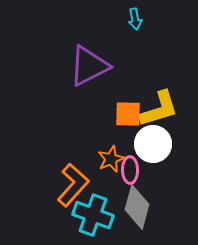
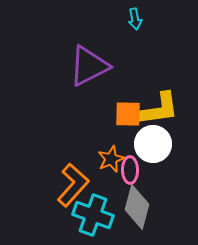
yellow L-shape: rotated 9 degrees clockwise
